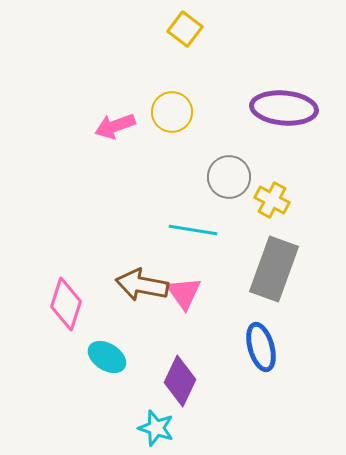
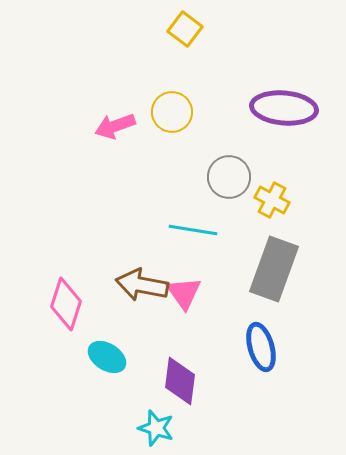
purple diamond: rotated 18 degrees counterclockwise
